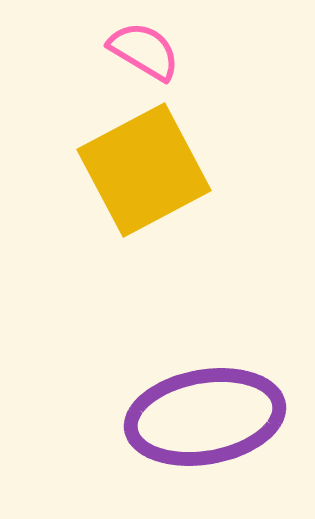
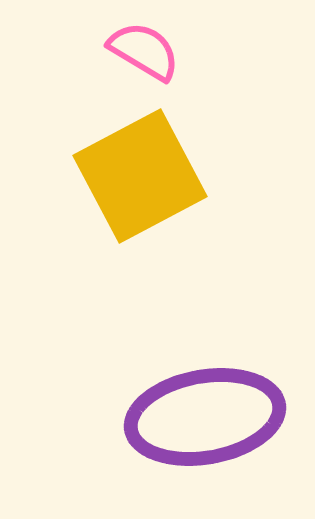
yellow square: moved 4 px left, 6 px down
